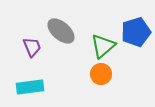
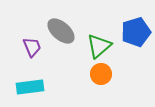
green triangle: moved 4 px left
